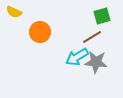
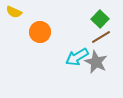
green square: moved 2 px left, 3 px down; rotated 30 degrees counterclockwise
brown line: moved 9 px right
gray star: rotated 20 degrees clockwise
